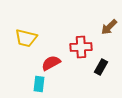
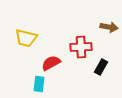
brown arrow: rotated 126 degrees counterclockwise
